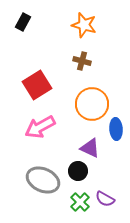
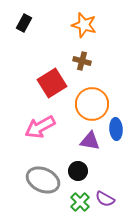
black rectangle: moved 1 px right, 1 px down
red square: moved 15 px right, 2 px up
purple triangle: moved 7 px up; rotated 15 degrees counterclockwise
